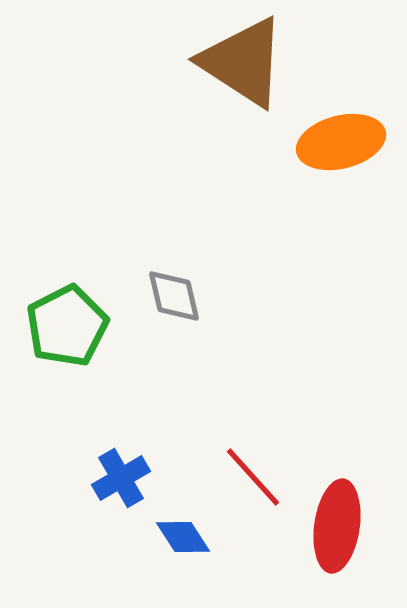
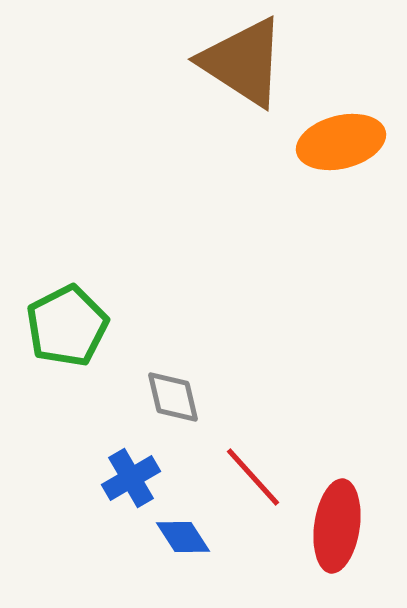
gray diamond: moved 1 px left, 101 px down
blue cross: moved 10 px right
